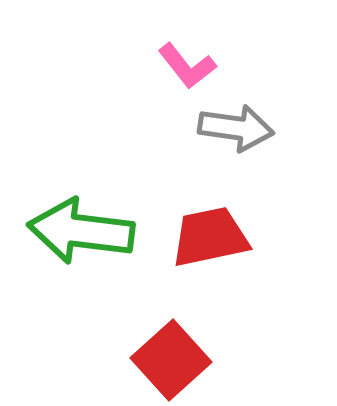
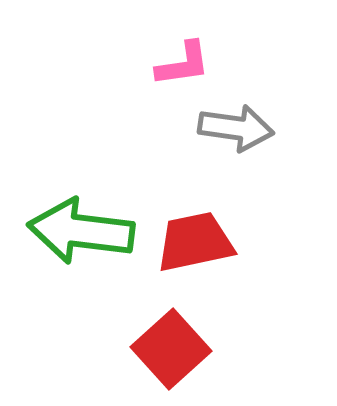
pink L-shape: moved 4 px left, 2 px up; rotated 60 degrees counterclockwise
red trapezoid: moved 15 px left, 5 px down
red square: moved 11 px up
